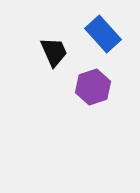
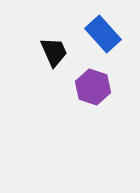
purple hexagon: rotated 24 degrees counterclockwise
